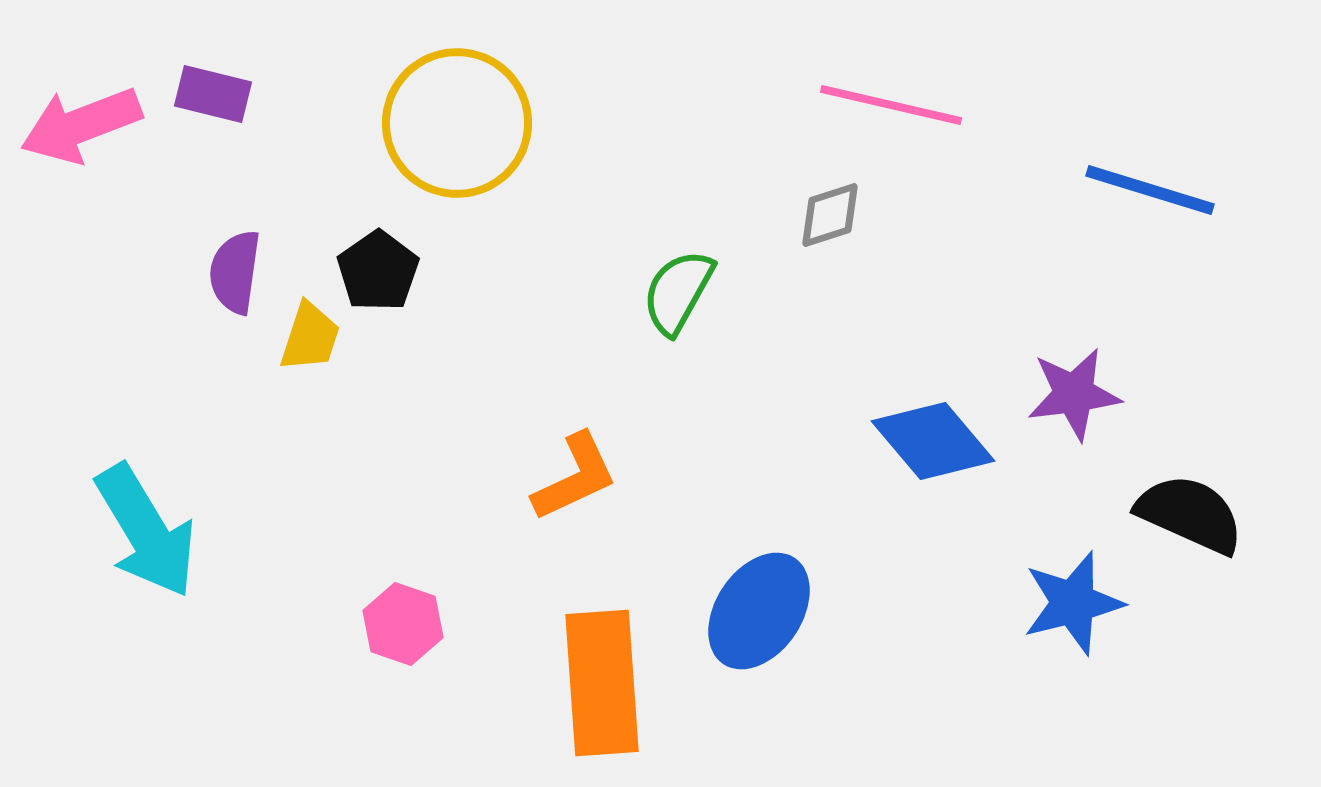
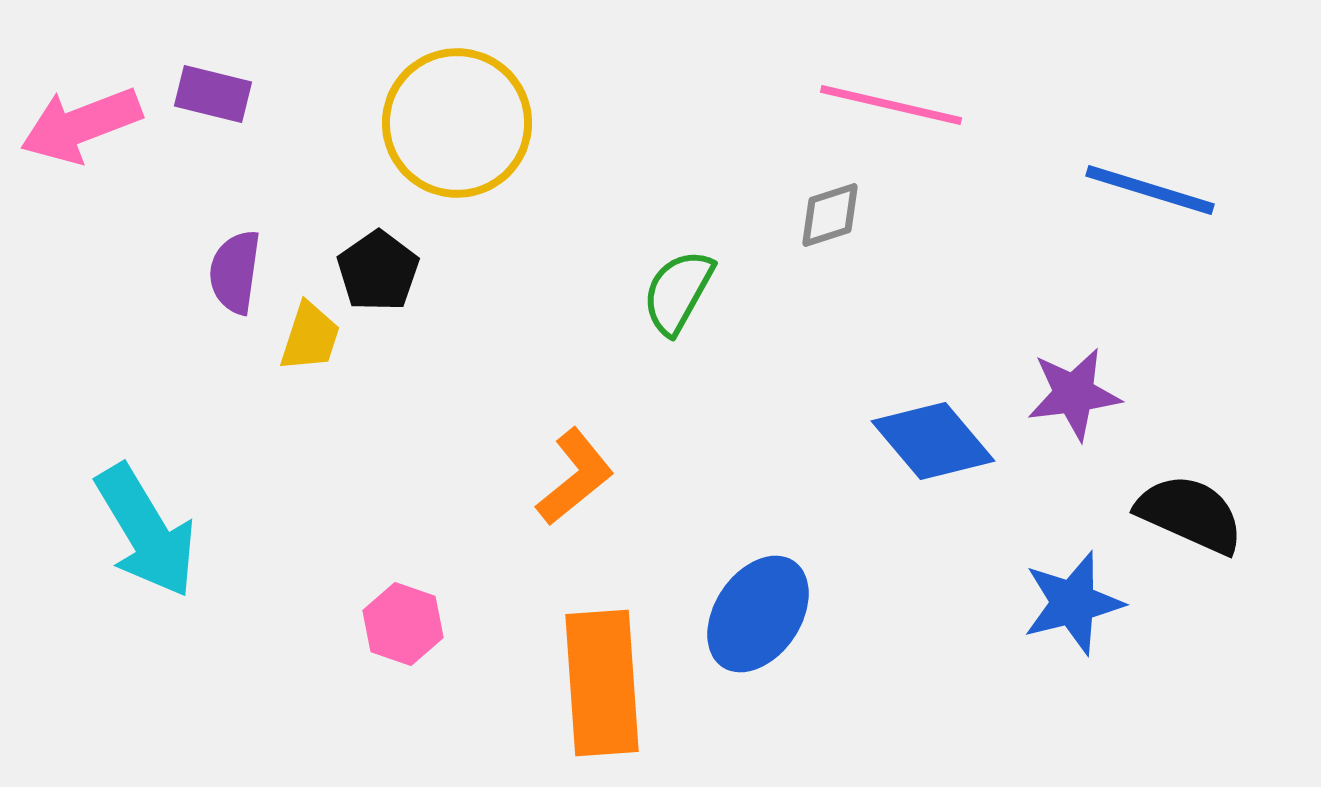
orange L-shape: rotated 14 degrees counterclockwise
blue ellipse: moved 1 px left, 3 px down
